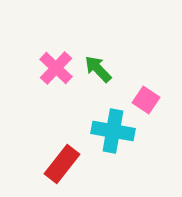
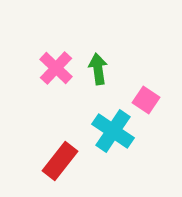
green arrow: rotated 36 degrees clockwise
cyan cross: rotated 24 degrees clockwise
red rectangle: moved 2 px left, 3 px up
